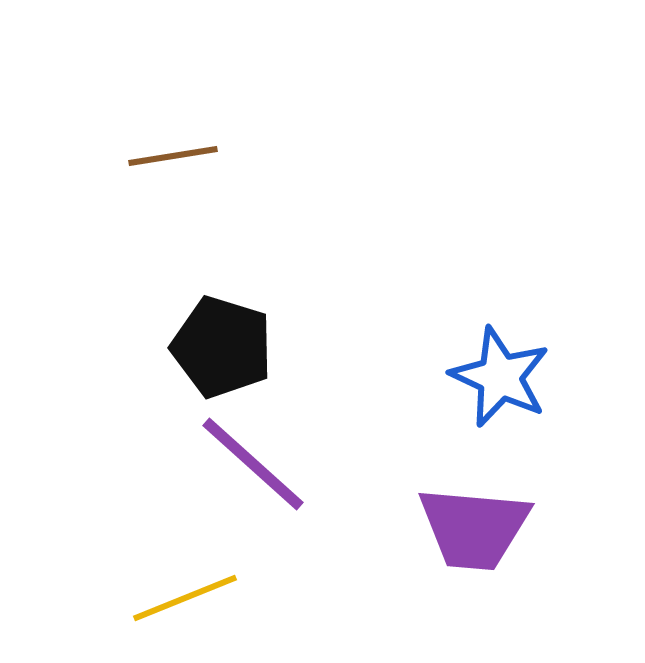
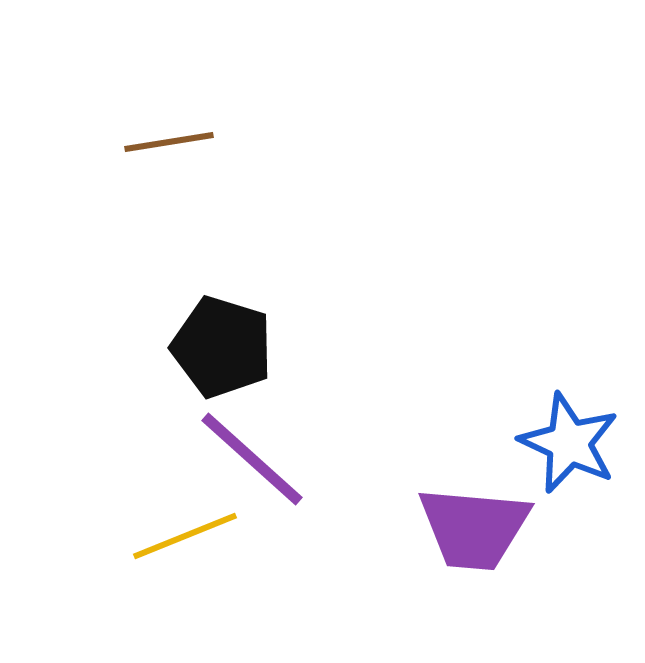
brown line: moved 4 px left, 14 px up
blue star: moved 69 px right, 66 px down
purple line: moved 1 px left, 5 px up
yellow line: moved 62 px up
